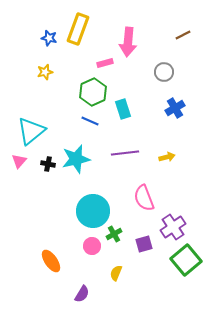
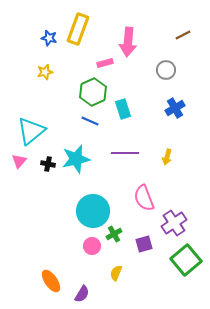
gray circle: moved 2 px right, 2 px up
purple line: rotated 8 degrees clockwise
yellow arrow: rotated 119 degrees clockwise
purple cross: moved 1 px right, 4 px up
orange ellipse: moved 20 px down
